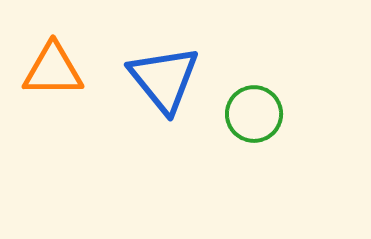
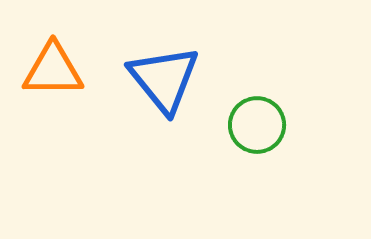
green circle: moved 3 px right, 11 px down
